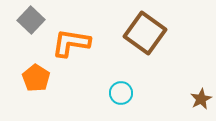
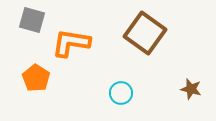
gray square: moved 1 px right; rotated 28 degrees counterclockwise
brown star: moved 10 px left, 10 px up; rotated 30 degrees counterclockwise
